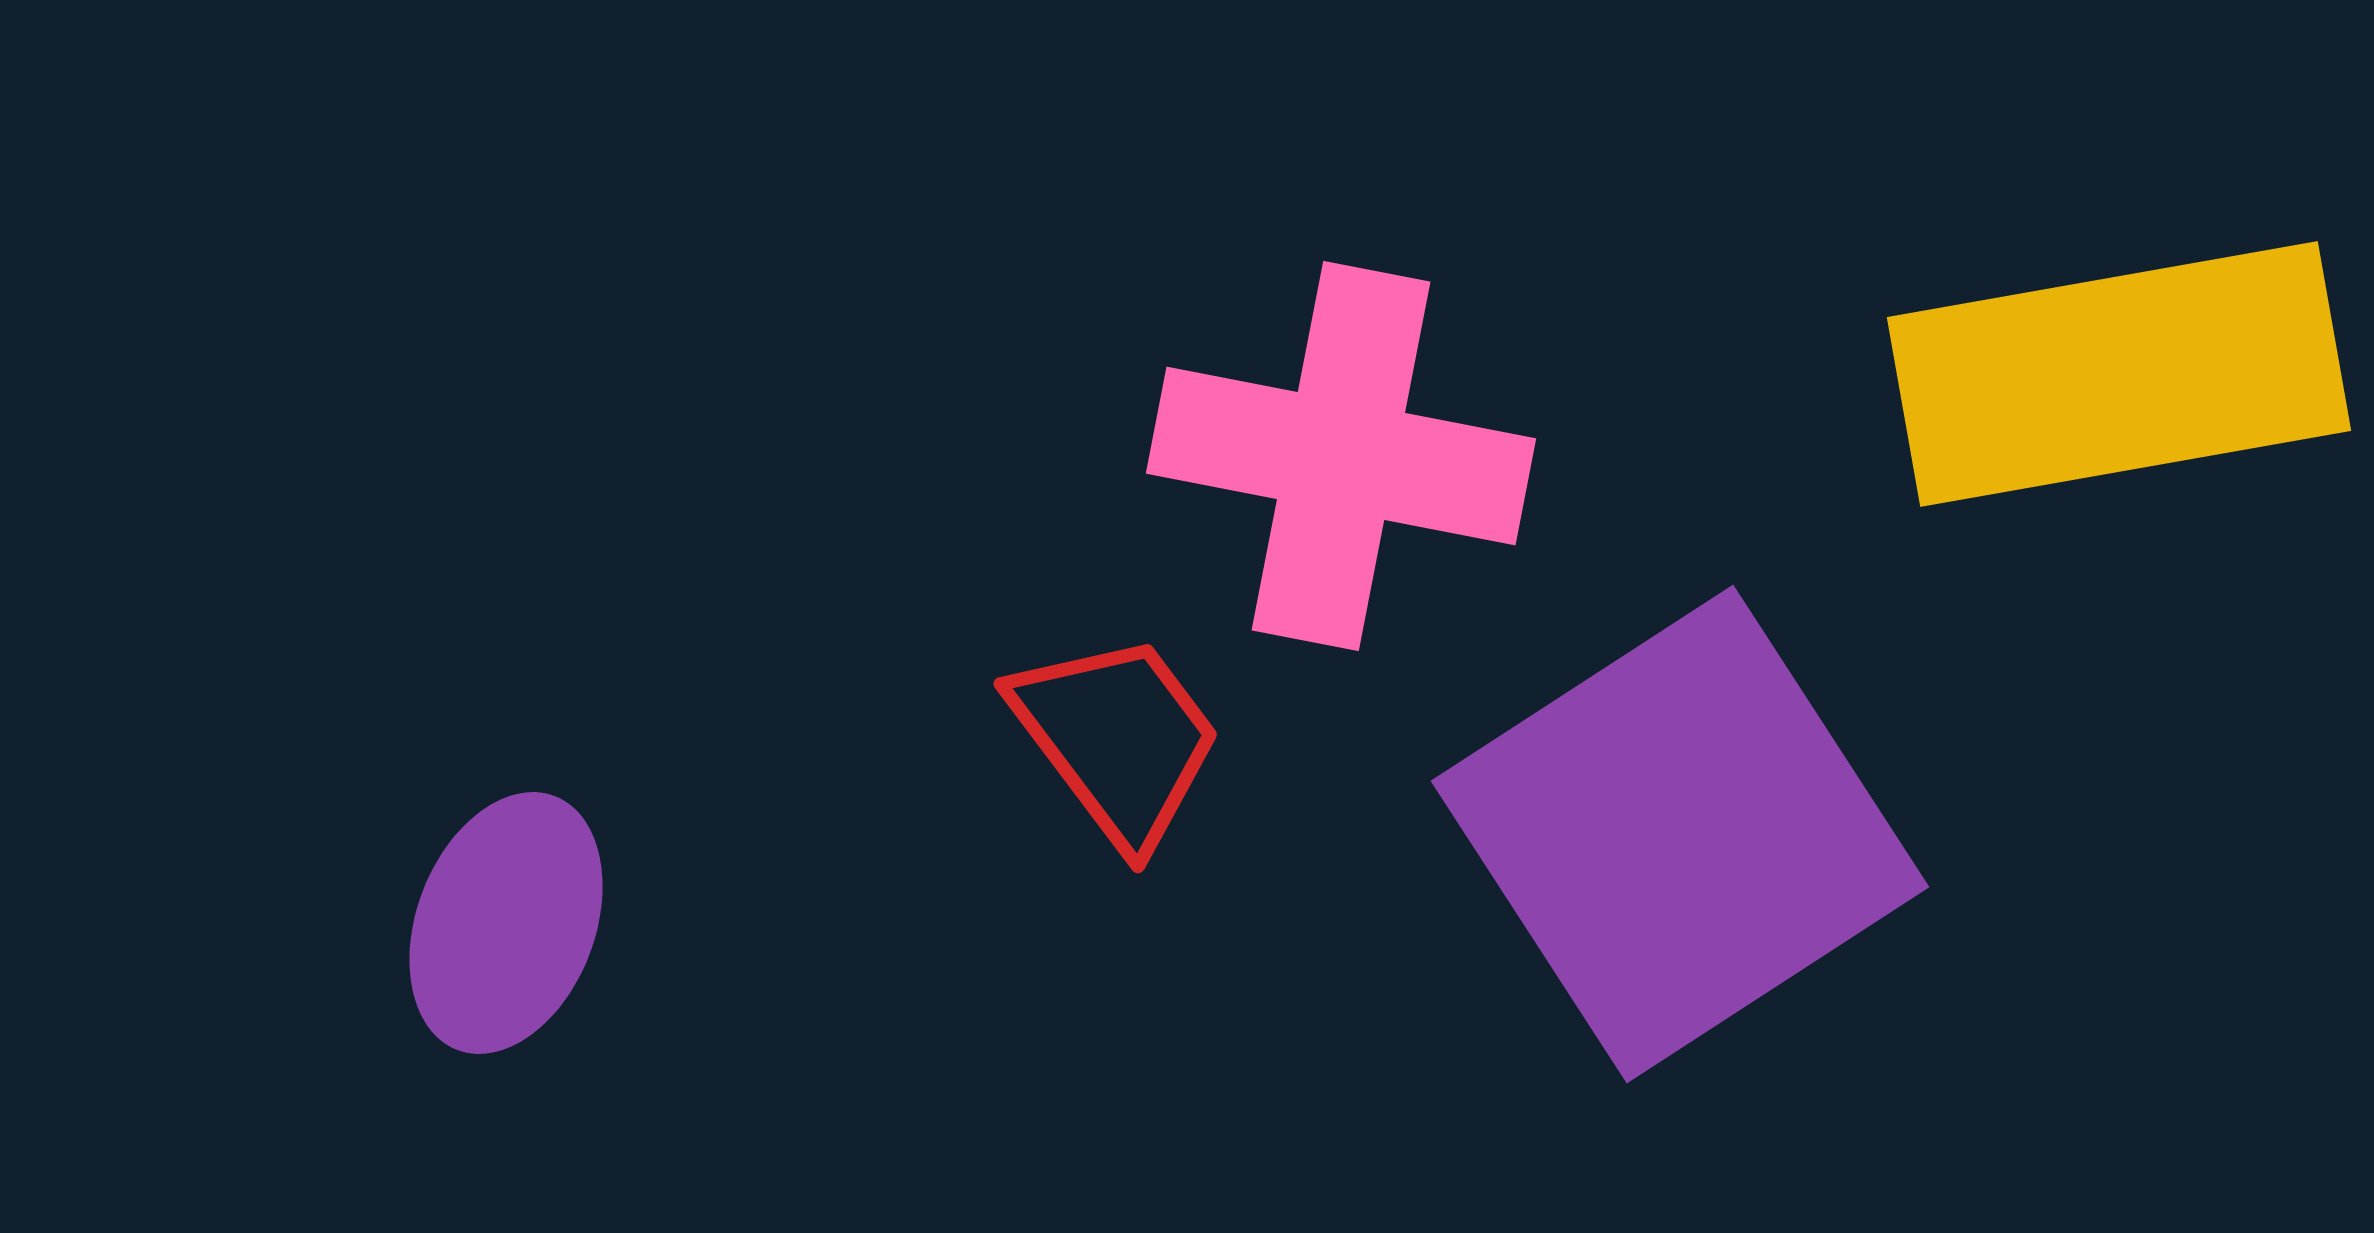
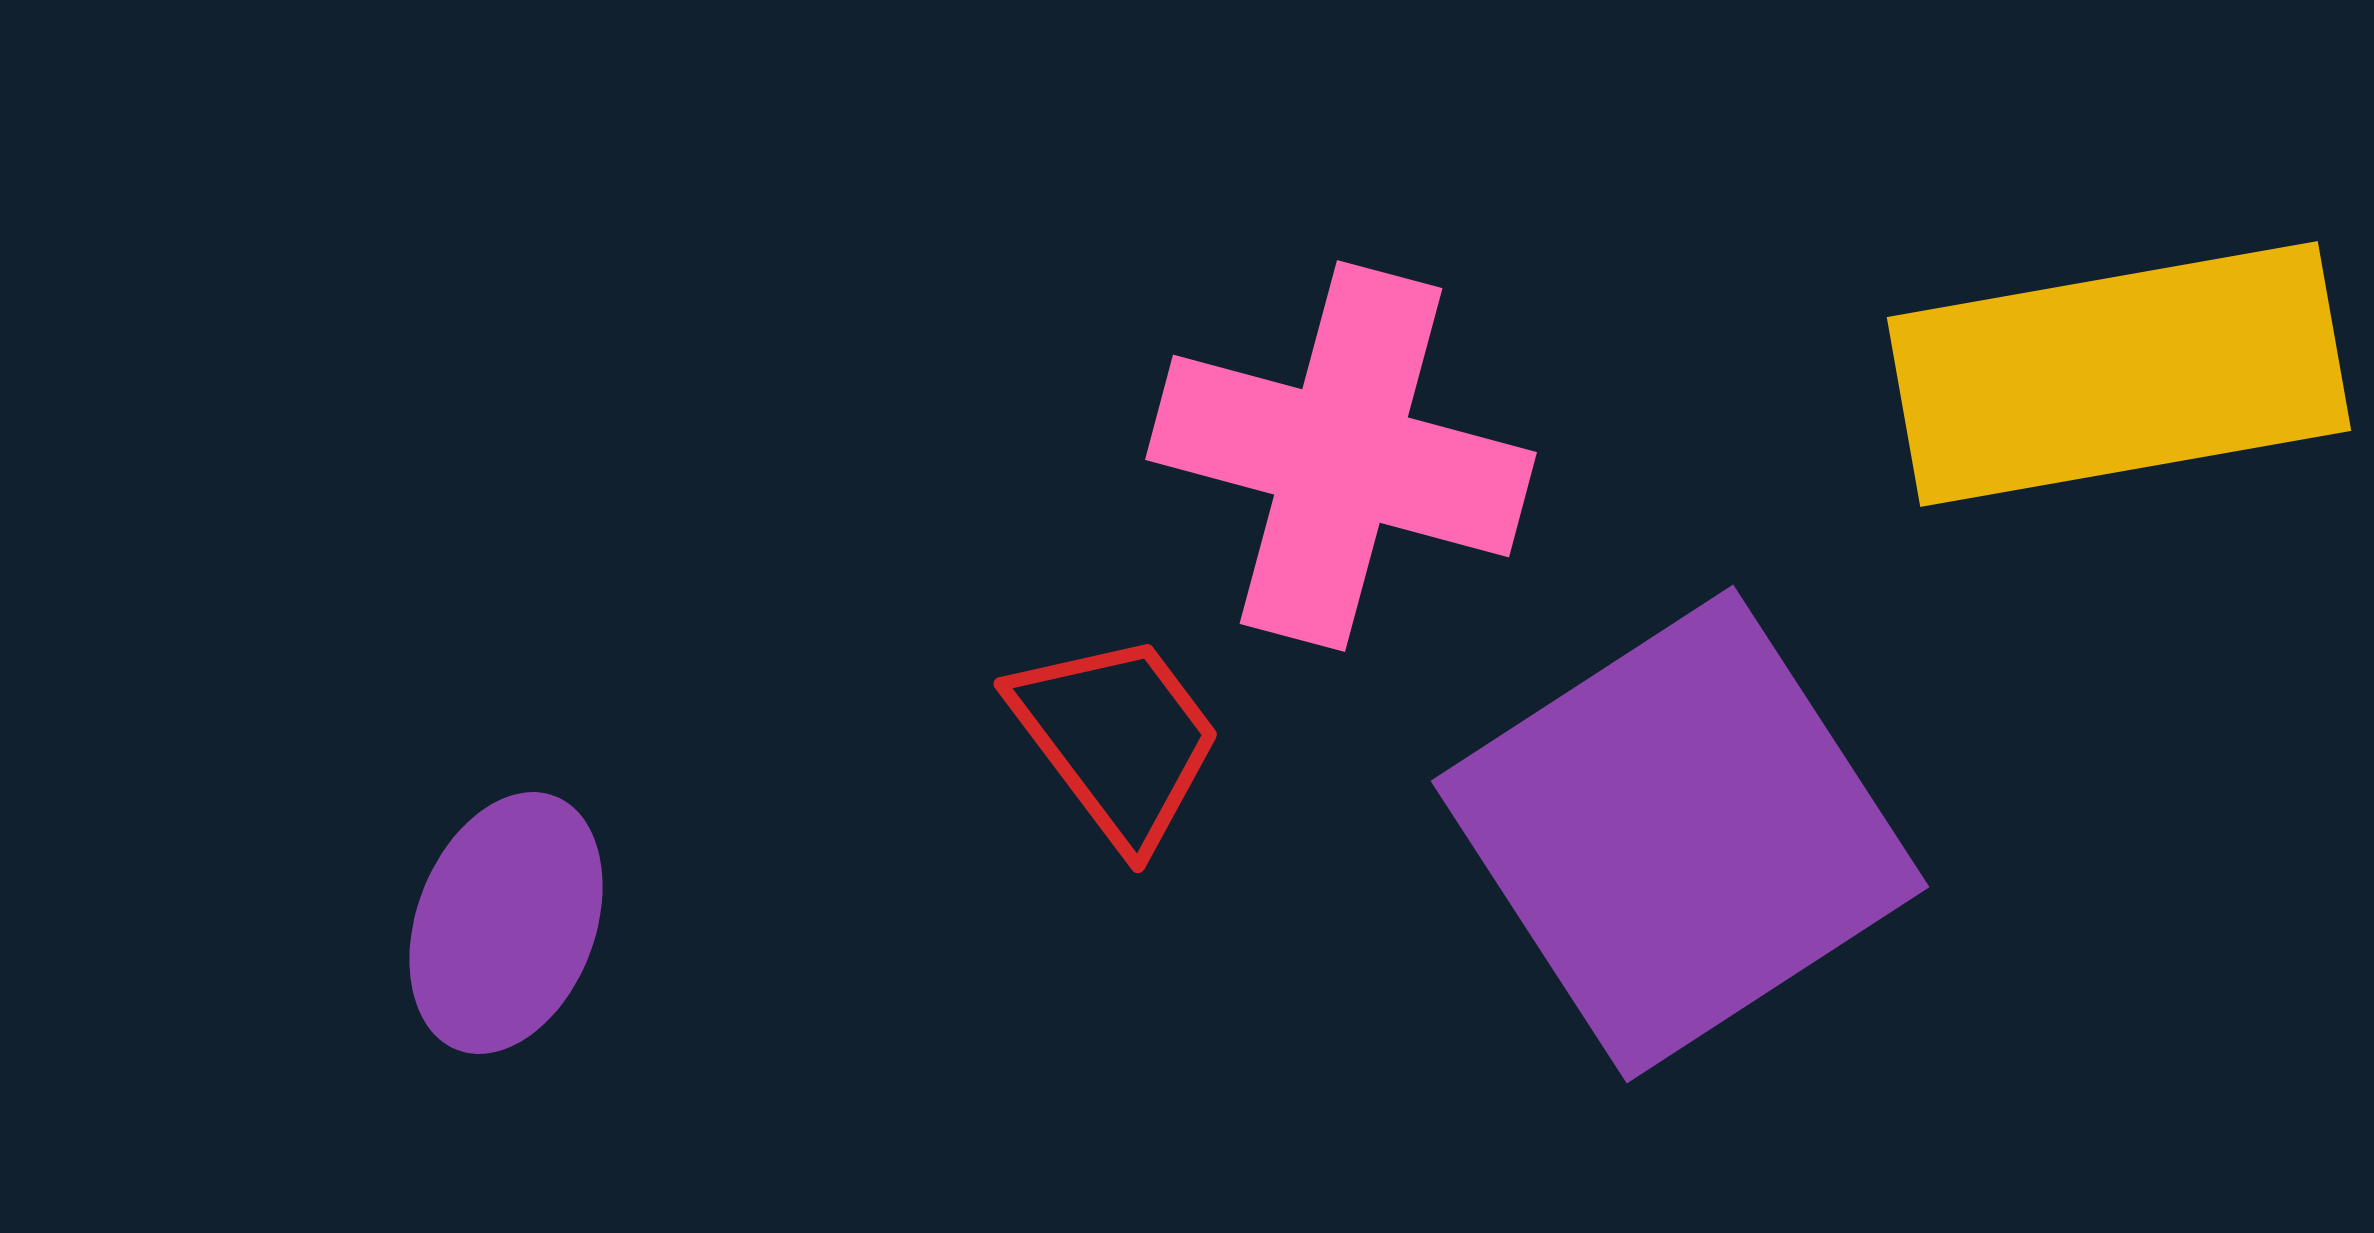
pink cross: rotated 4 degrees clockwise
